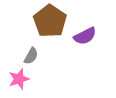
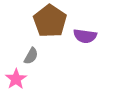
purple semicircle: rotated 35 degrees clockwise
pink star: moved 3 px left; rotated 15 degrees counterclockwise
